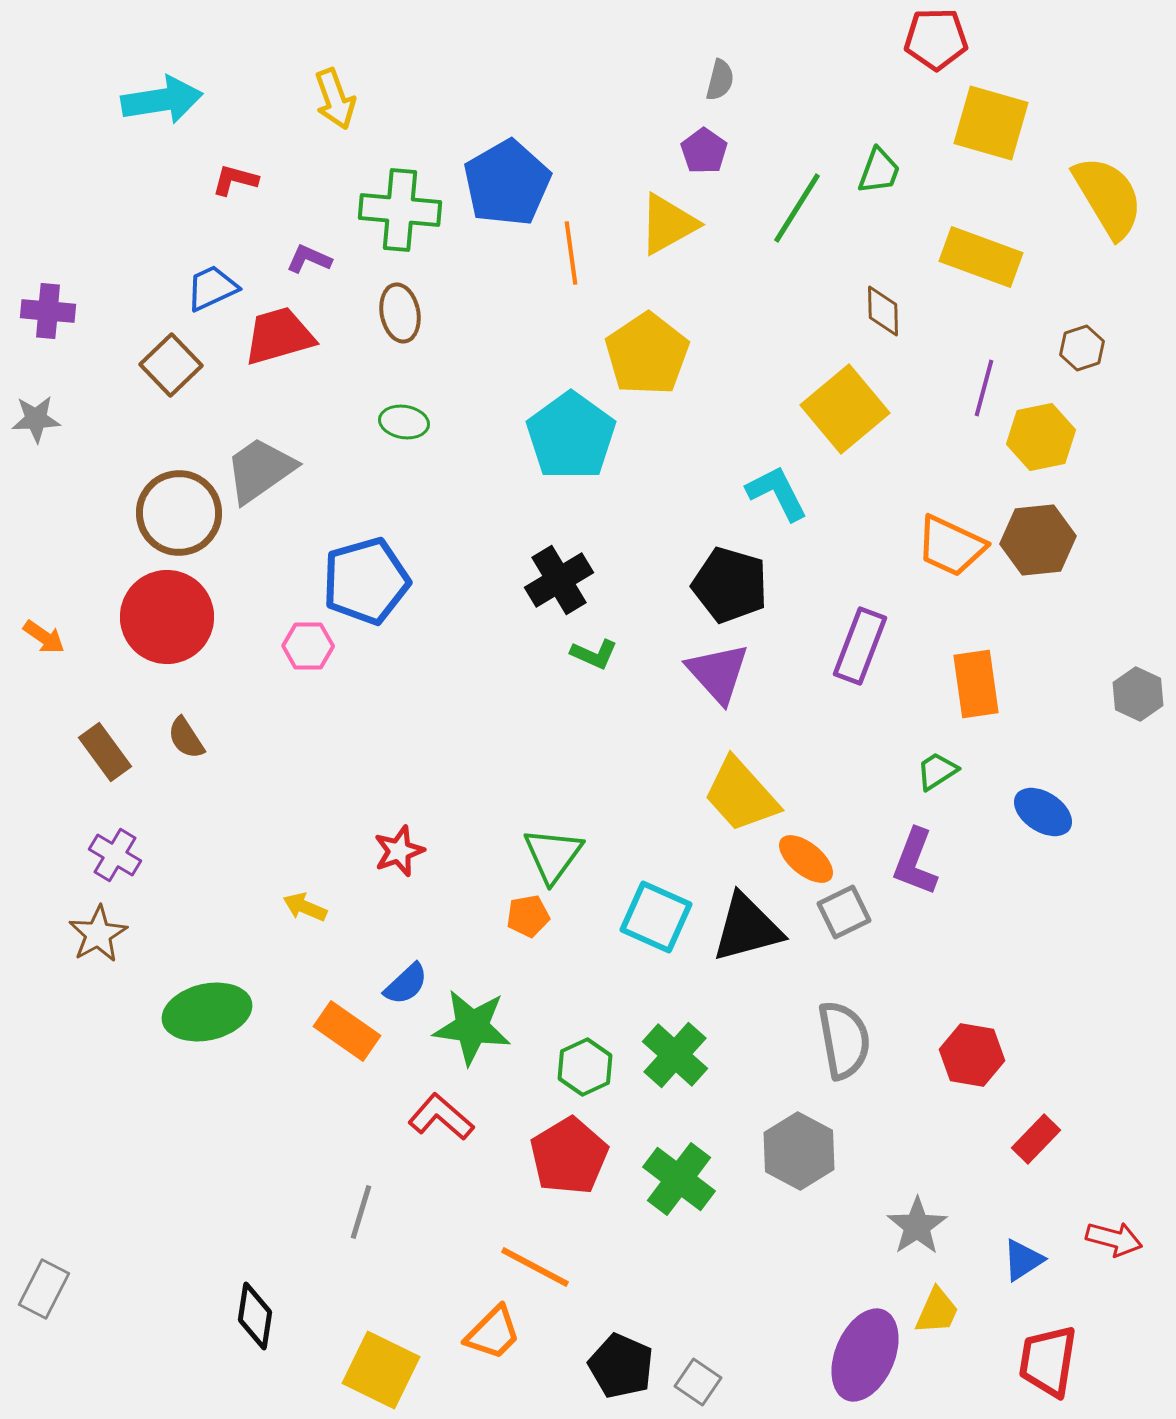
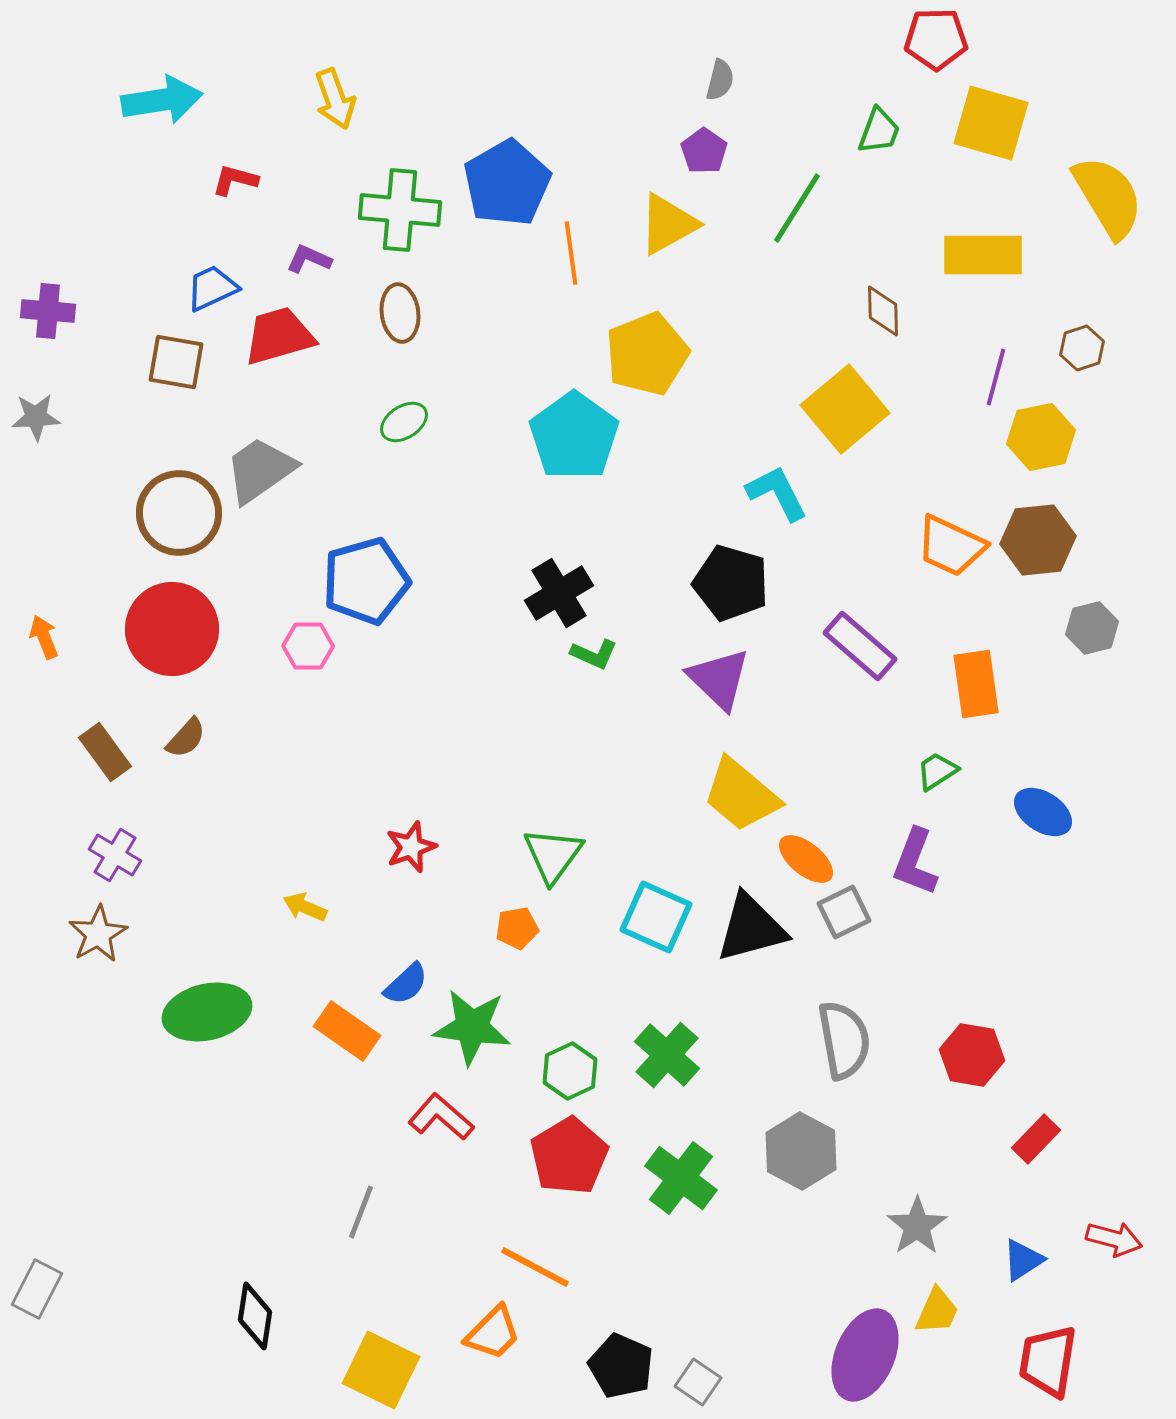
green trapezoid at (879, 171): moved 40 px up
yellow rectangle at (981, 257): moved 2 px right, 2 px up; rotated 20 degrees counterclockwise
brown ellipse at (400, 313): rotated 4 degrees clockwise
yellow pentagon at (647, 354): rotated 12 degrees clockwise
brown square at (171, 365): moved 5 px right, 3 px up; rotated 36 degrees counterclockwise
purple line at (984, 388): moved 12 px right, 11 px up
gray star at (36, 419): moved 2 px up
green ellipse at (404, 422): rotated 42 degrees counterclockwise
cyan pentagon at (571, 436): moved 3 px right
black cross at (559, 580): moved 13 px down
black pentagon at (730, 585): moved 1 px right, 2 px up
red circle at (167, 617): moved 5 px right, 12 px down
orange arrow at (44, 637): rotated 147 degrees counterclockwise
purple rectangle at (860, 646): rotated 70 degrees counterclockwise
purple triangle at (718, 673): moved 1 px right, 6 px down; rotated 4 degrees counterclockwise
gray hexagon at (1138, 694): moved 46 px left, 66 px up; rotated 21 degrees clockwise
brown semicircle at (186, 738): rotated 105 degrees counterclockwise
yellow trapezoid at (741, 795): rotated 8 degrees counterclockwise
red star at (399, 851): moved 12 px right, 4 px up
orange pentagon at (528, 916): moved 11 px left, 12 px down
black triangle at (747, 928): moved 4 px right
green cross at (675, 1055): moved 8 px left
green hexagon at (585, 1067): moved 15 px left, 4 px down
gray hexagon at (799, 1151): moved 2 px right
green cross at (679, 1179): moved 2 px right, 1 px up
gray line at (361, 1212): rotated 4 degrees clockwise
gray rectangle at (44, 1289): moved 7 px left
